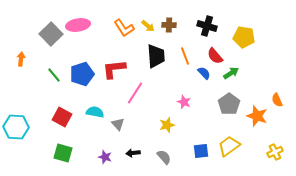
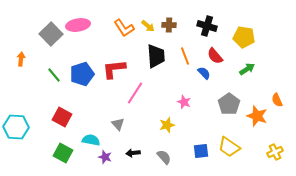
green arrow: moved 16 px right, 4 px up
cyan semicircle: moved 4 px left, 28 px down
yellow trapezoid: moved 1 px down; rotated 110 degrees counterclockwise
green square: rotated 12 degrees clockwise
